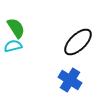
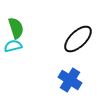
green semicircle: rotated 15 degrees clockwise
black ellipse: moved 3 px up
